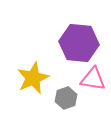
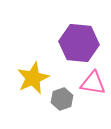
pink triangle: moved 4 px down
gray hexagon: moved 4 px left, 1 px down
